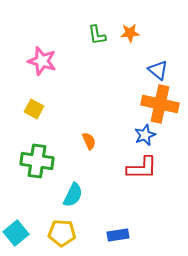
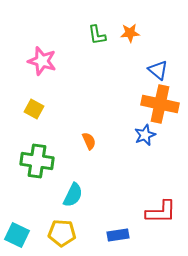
red L-shape: moved 19 px right, 44 px down
cyan square: moved 1 px right, 2 px down; rotated 25 degrees counterclockwise
